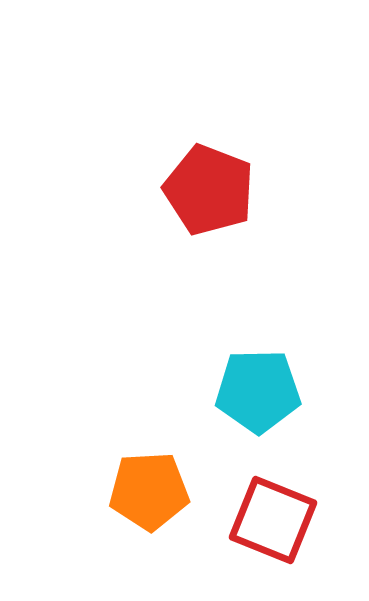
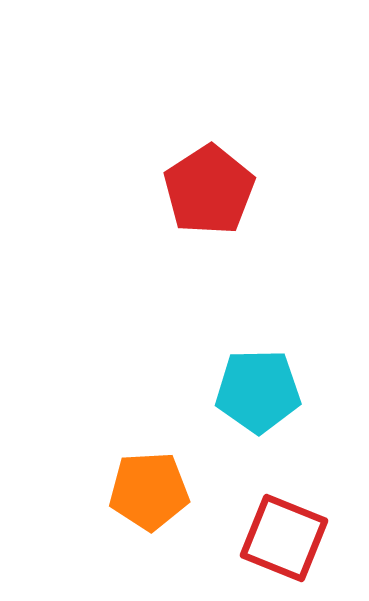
red pentagon: rotated 18 degrees clockwise
red square: moved 11 px right, 18 px down
